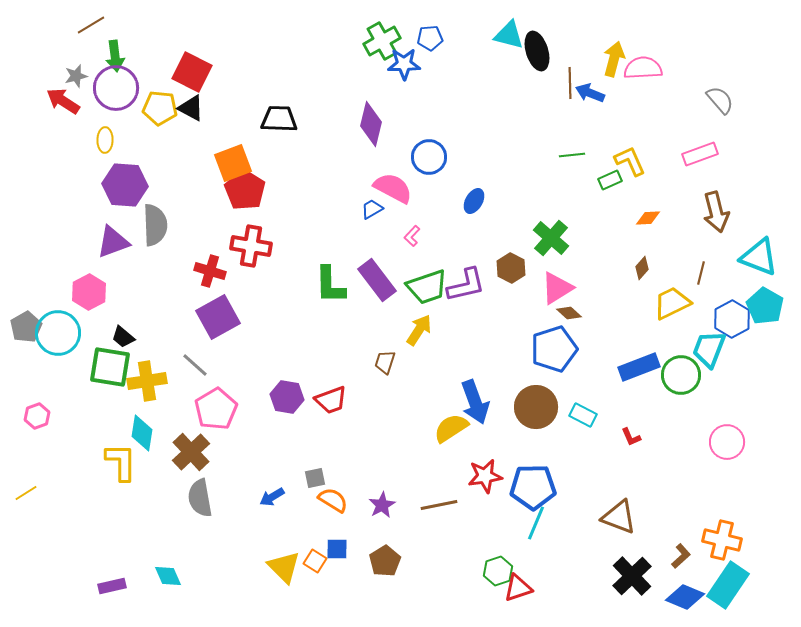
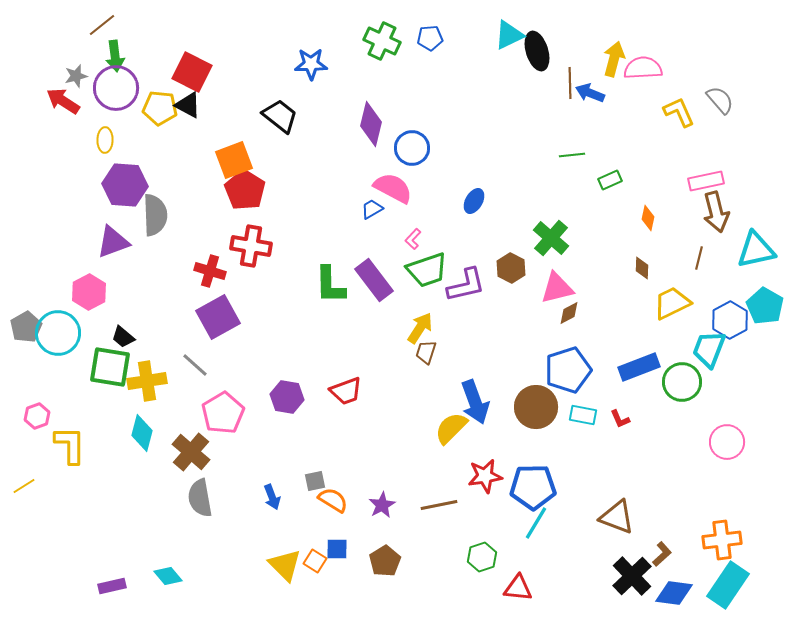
brown line at (91, 25): moved 11 px right; rotated 8 degrees counterclockwise
cyan triangle at (509, 35): rotated 40 degrees counterclockwise
green cross at (382, 41): rotated 36 degrees counterclockwise
blue star at (404, 64): moved 93 px left
black triangle at (191, 108): moved 3 px left, 3 px up
black trapezoid at (279, 119): moved 1 px right, 3 px up; rotated 36 degrees clockwise
pink rectangle at (700, 154): moved 6 px right, 27 px down; rotated 8 degrees clockwise
blue circle at (429, 157): moved 17 px left, 9 px up
yellow L-shape at (630, 161): moved 49 px right, 49 px up
orange square at (233, 163): moved 1 px right, 3 px up
orange diamond at (648, 218): rotated 75 degrees counterclockwise
gray semicircle at (155, 225): moved 10 px up
pink L-shape at (412, 236): moved 1 px right, 3 px down
cyan triangle at (759, 257): moved 3 px left, 7 px up; rotated 33 degrees counterclockwise
brown diamond at (642, 268): rotated 40 degrees counterclockwise
brown line at (701, 273): moved 2 px left, 15 px up
purple rectangle at (377, 280): moved 3 px left
green trapezoid at (427, 287): moved 17 px up
pink triangle at (557, 288): rotated 18 degrees clockwise
brown diamond at (569, 313): rotated 70 degrees counterclockwise
blue hexagon at (732, 319): moved 2 px left, 1 px down
yellow arrow at (419, 330): moved 1 px right, 2 px up
blue pentagon at (554, 349): moved 14 px right, 21 px down
brown trapezoid at (385, 362): moved 41 px right, 10 px up
green circle at (681, 375): moved 1 px right, 7 px down
red trapezoid at (331, 400): moved 15 px right, 9 px up
pink pentagon at (216, 409): moved 7 px right, 4 px down
cyan rectangle at (583, 415): rotated 16 degrees counterclockwise
yellow semicircle at (451, 428): rotated 12 degrees counterclockwise
cyan diamond at (142, 433): rotated 6 degrees clockwise
red L-shape at (631, 437): moved 11 px left, 18 px up
brown cross at (191, 452): rotated 6 degrees counterclockwise
yellow L-shape at (121, 462): moved 51 px left, 17 px up
gray square at (315, 478): moved 3 px down
yellow line at (26, 493): moved 2 px left, 7 px up
blue arrow at (272, 497): rotated 80 degrees counterclockwise
brown triangle at (619, 517): moved 2 px left
cyan line at (536, 523): rotated 8 degrees clockwise
orange cross at (722, 540): rotated 21 degrees counterclockwise
brown L-shape at (681, 556): moved 19 px left, 2 px up
yellow triangle at (284, 567): moved 1 px right, 2 px up
green hexagon at (498, 571): moved 16 px left, 14 px up
cyan diamond at (168, 576): rotated 16 degrees counterclockwise
red triangle at (518, 588): rotated 24 degrees clockwise
blue diamond at (685, 597): moved 11 px left, 4 px up; rotated 15 degrees counterclockwise
